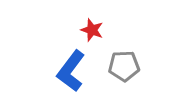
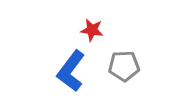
red star: rotated 10 degrees counterclockwise
